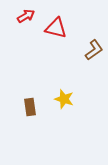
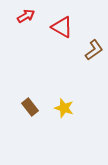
red triangle: moved 6 px right, 1 px up; rotated 15 degrees clockwise
yellow star: moved 9 px down
brown rectangle: rotated 30 degrees counterclockwise
